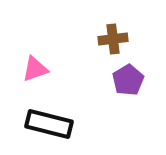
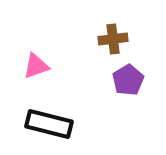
pink triangle: moved 1 px right, 3 px up
